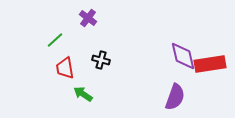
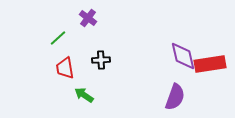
green line: moved 3 px right, 2 px up
black cross: rotated 18 degrees counterclockwise
green arrow: moved 1 px right, 1 px down
